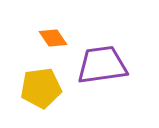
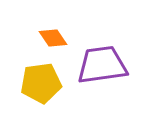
yellow pentagon: moved 5 px up
